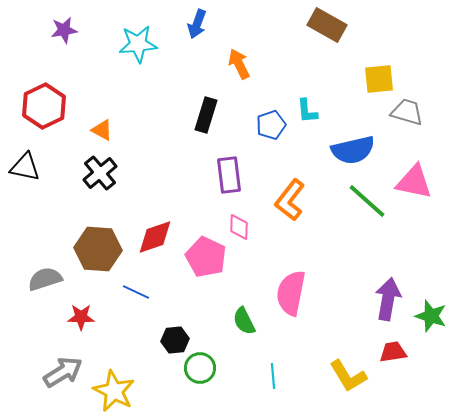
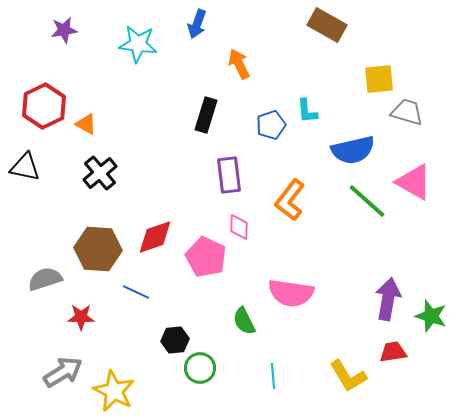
cyan star: rotated 12 degrees clockwise
orange triangle: moved 16 px left, 6 px up
pink triangle: rotated 18 degrees clockwise
pink semicircle: rotated 93 degrees counterclockwise
